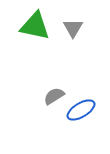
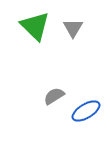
green triangle: rotated 32 degrees clockwise
blue ellipse: moved 5 px right, 1 px down
